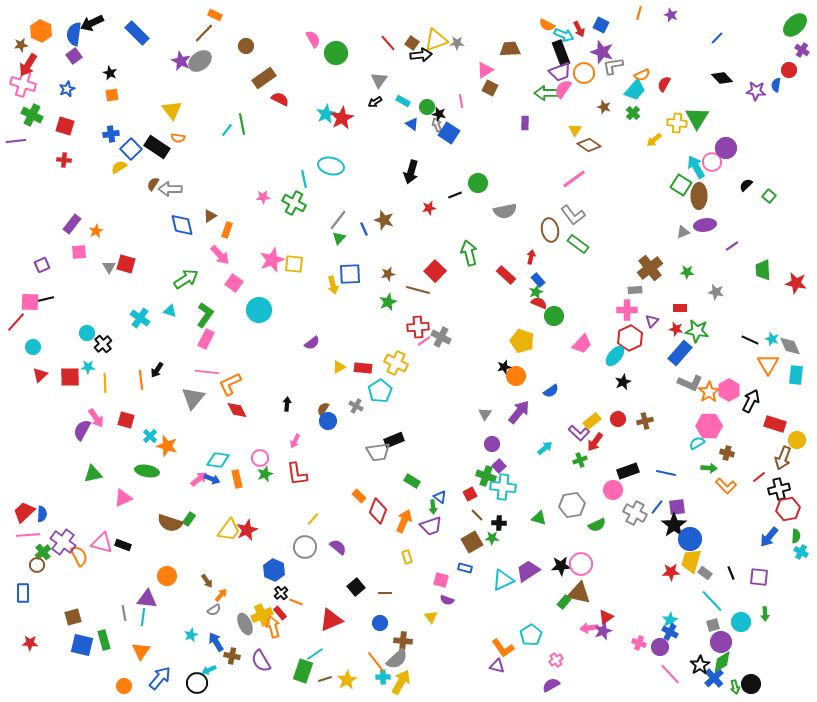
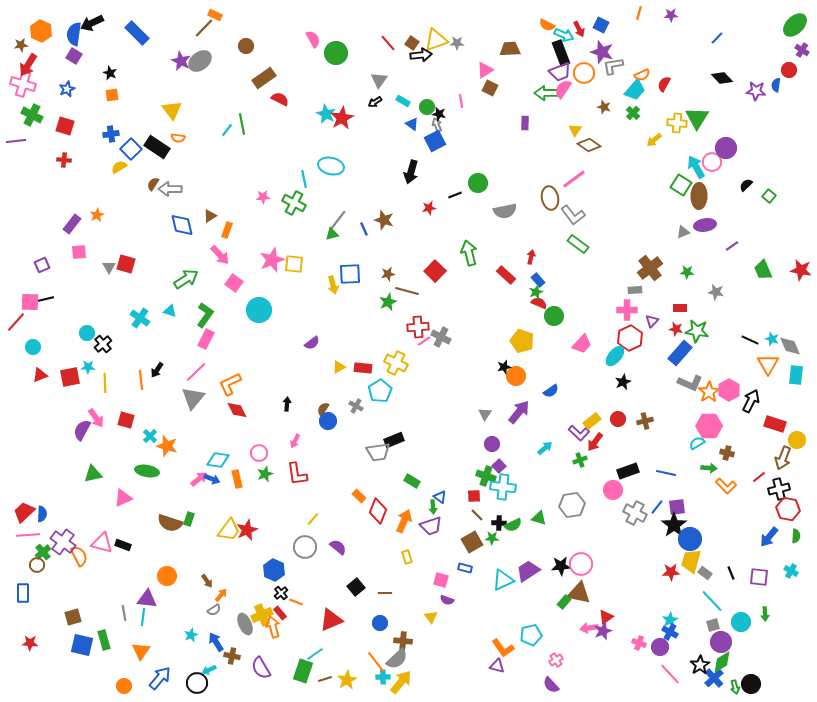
purple star at (671, 15): rotated 24 degrees counterclockwise
brown line at (204, 33): moved 5 px up
purple square at (74, 56): rotated 21 degrees counterclockwise
cyan star at (326, 114): rotated 18 degrees counterclockwise
blue square at (449, 133): moved 14 px left, 8 px down; rotated 30 degrees clockwise
brown ellipse at (550, 230): moved 32 px up
orange star at (96, 231): moved 1 px right, 16 px up
green triangle at (339, 238): moved 7 px left, 4 px up; rotated 32 degrees clockwise
green trapezoid at (763, 270): rotated 20 degrees counterclockwise
red star at (796, 283): moved 5 px right, 13 px up
brown line at (418, 290): moved 11 px left, 1 px down
pink line at (207, 372): moved 11 px left; rotated 50 degrees counterclockwise
red triangle at (40, 375): rotated 21 degrees clockwise
red square at (70, 377): rotated 10 degrees counterclockwise
pink circle at (260, 458): moved 1 px left, 5 px up
red square at (470, 494): moved 4 px right, 2 px down; rotated 24 degrees clockwise
red hexagon at (788, 509): rotated 20 degrees clockwise
green rectangle at (189, 519): rotated 16 degrees counterclockwise
green semicircle at (597, 525): moved 84 px left
cyan cross at (801, 552): moved 10 px left, 19 px down
cyan pentagon at (531, 635): rotated 20 degrees clockwise
purple semicircle at (261, 661): moved 7 px down
yellow arrow at (401, 682): rotated 10 degrees clockwise
purple semicircle at (551, 685): rotated 102 degrees counterclockwise
